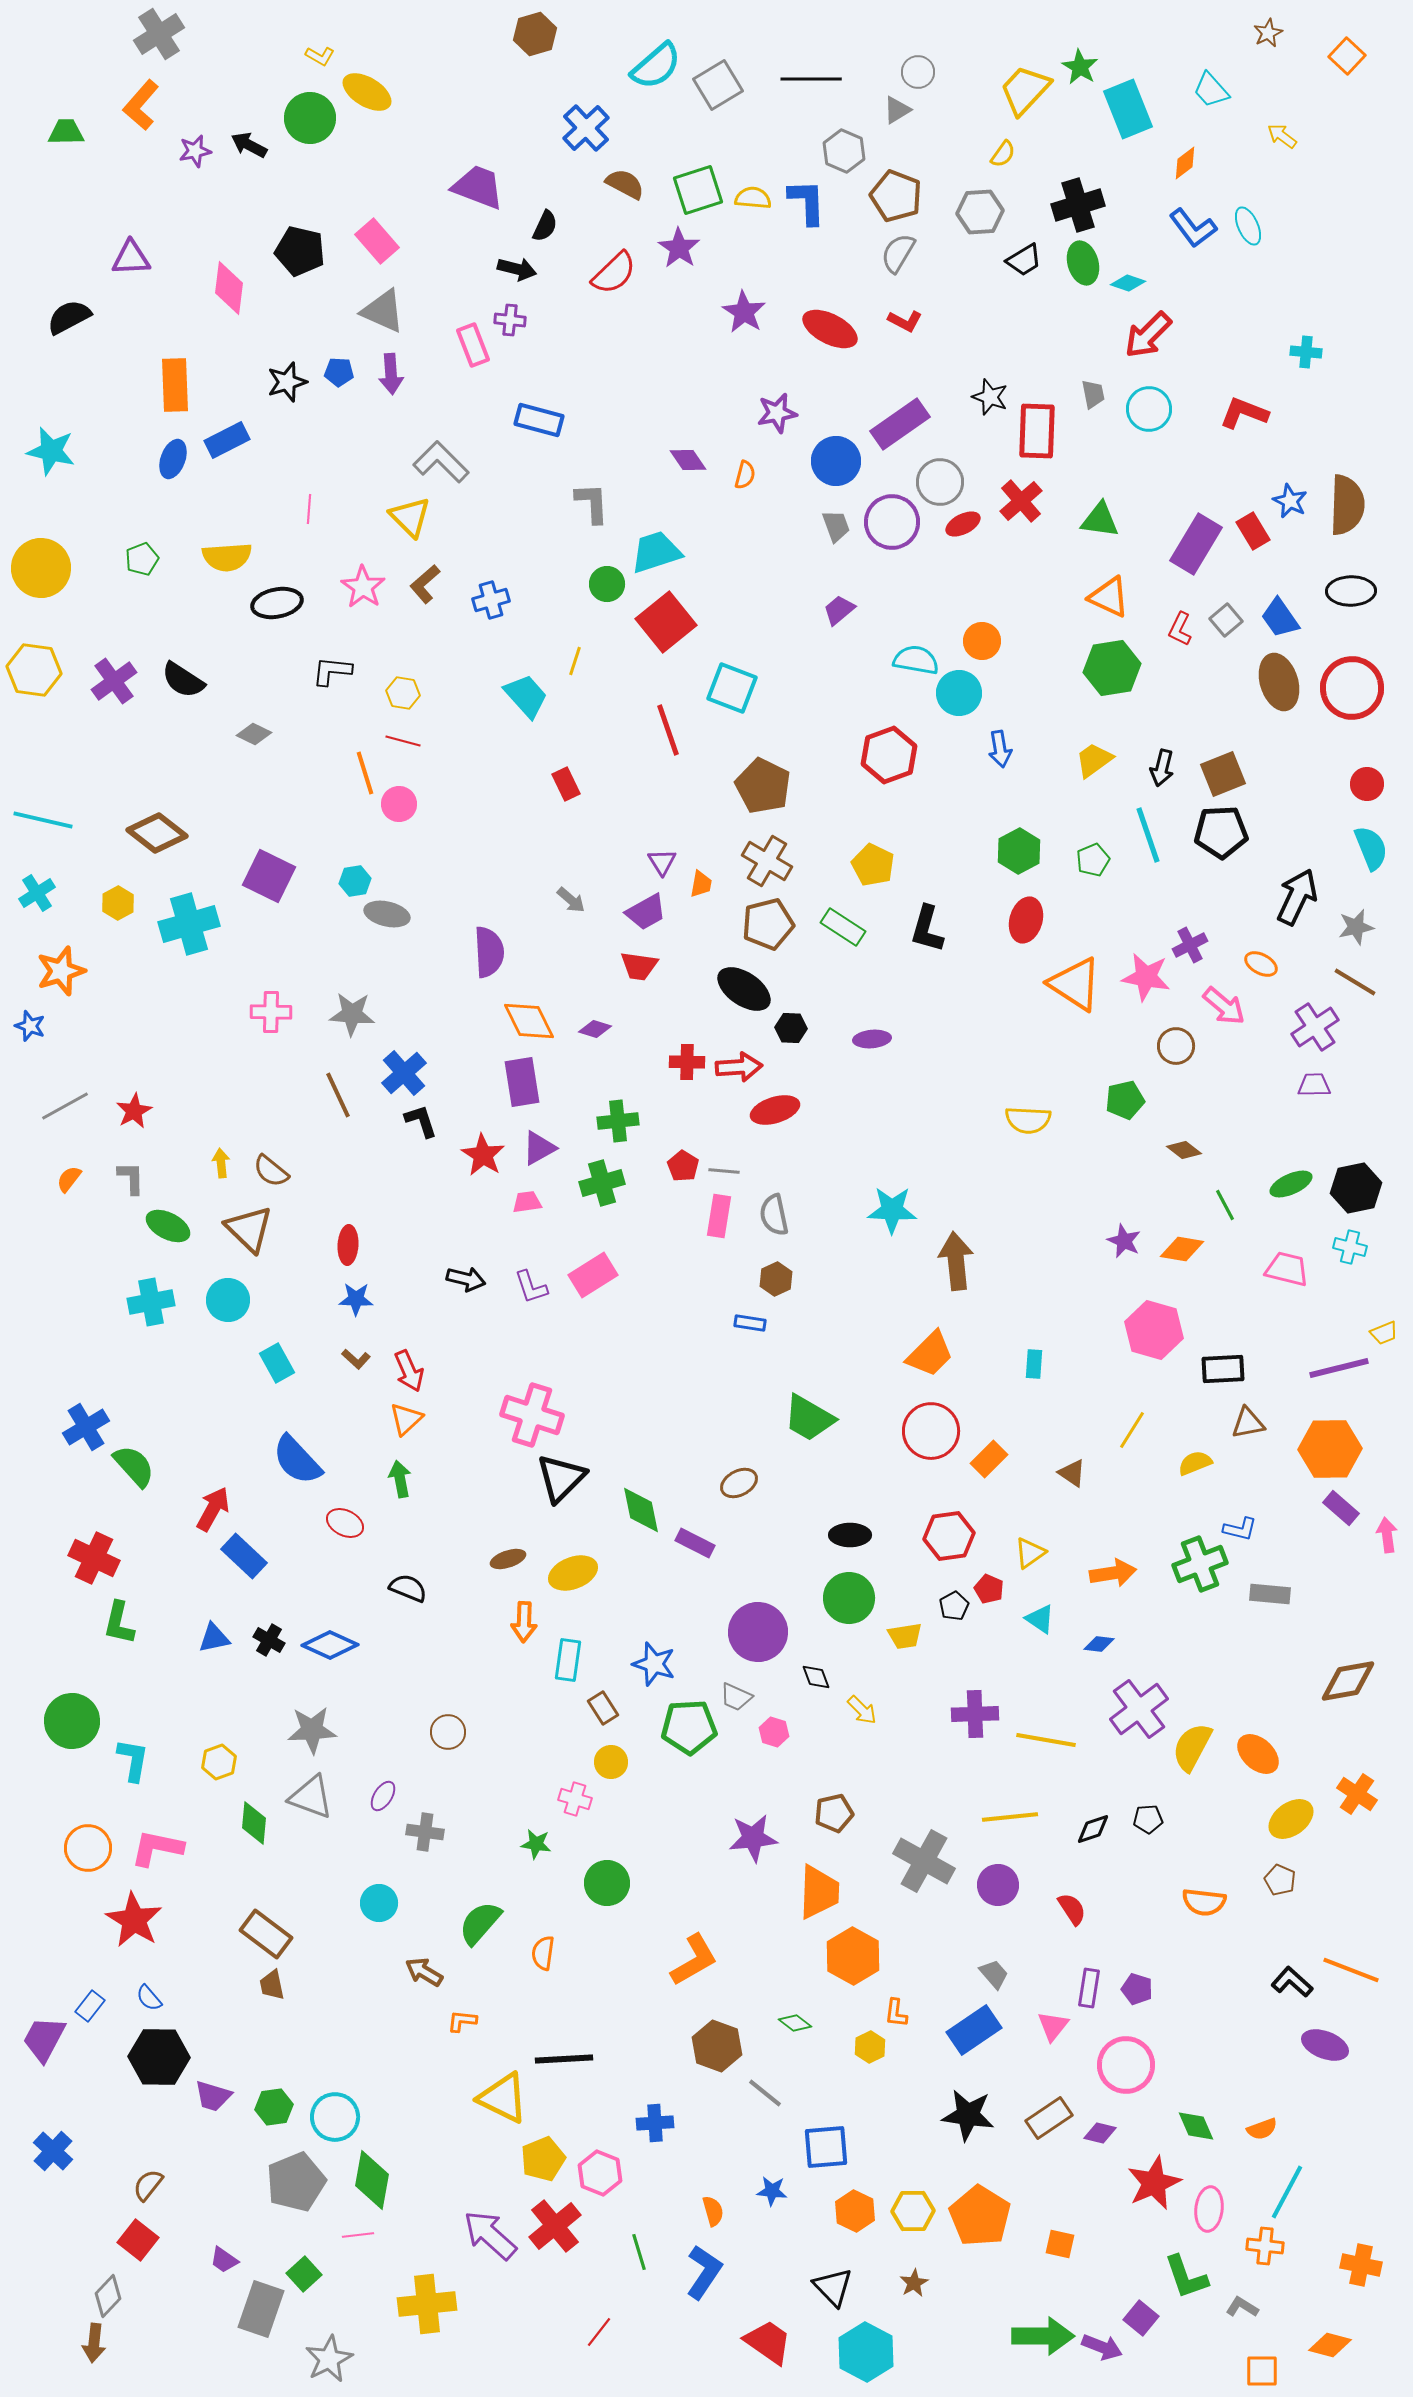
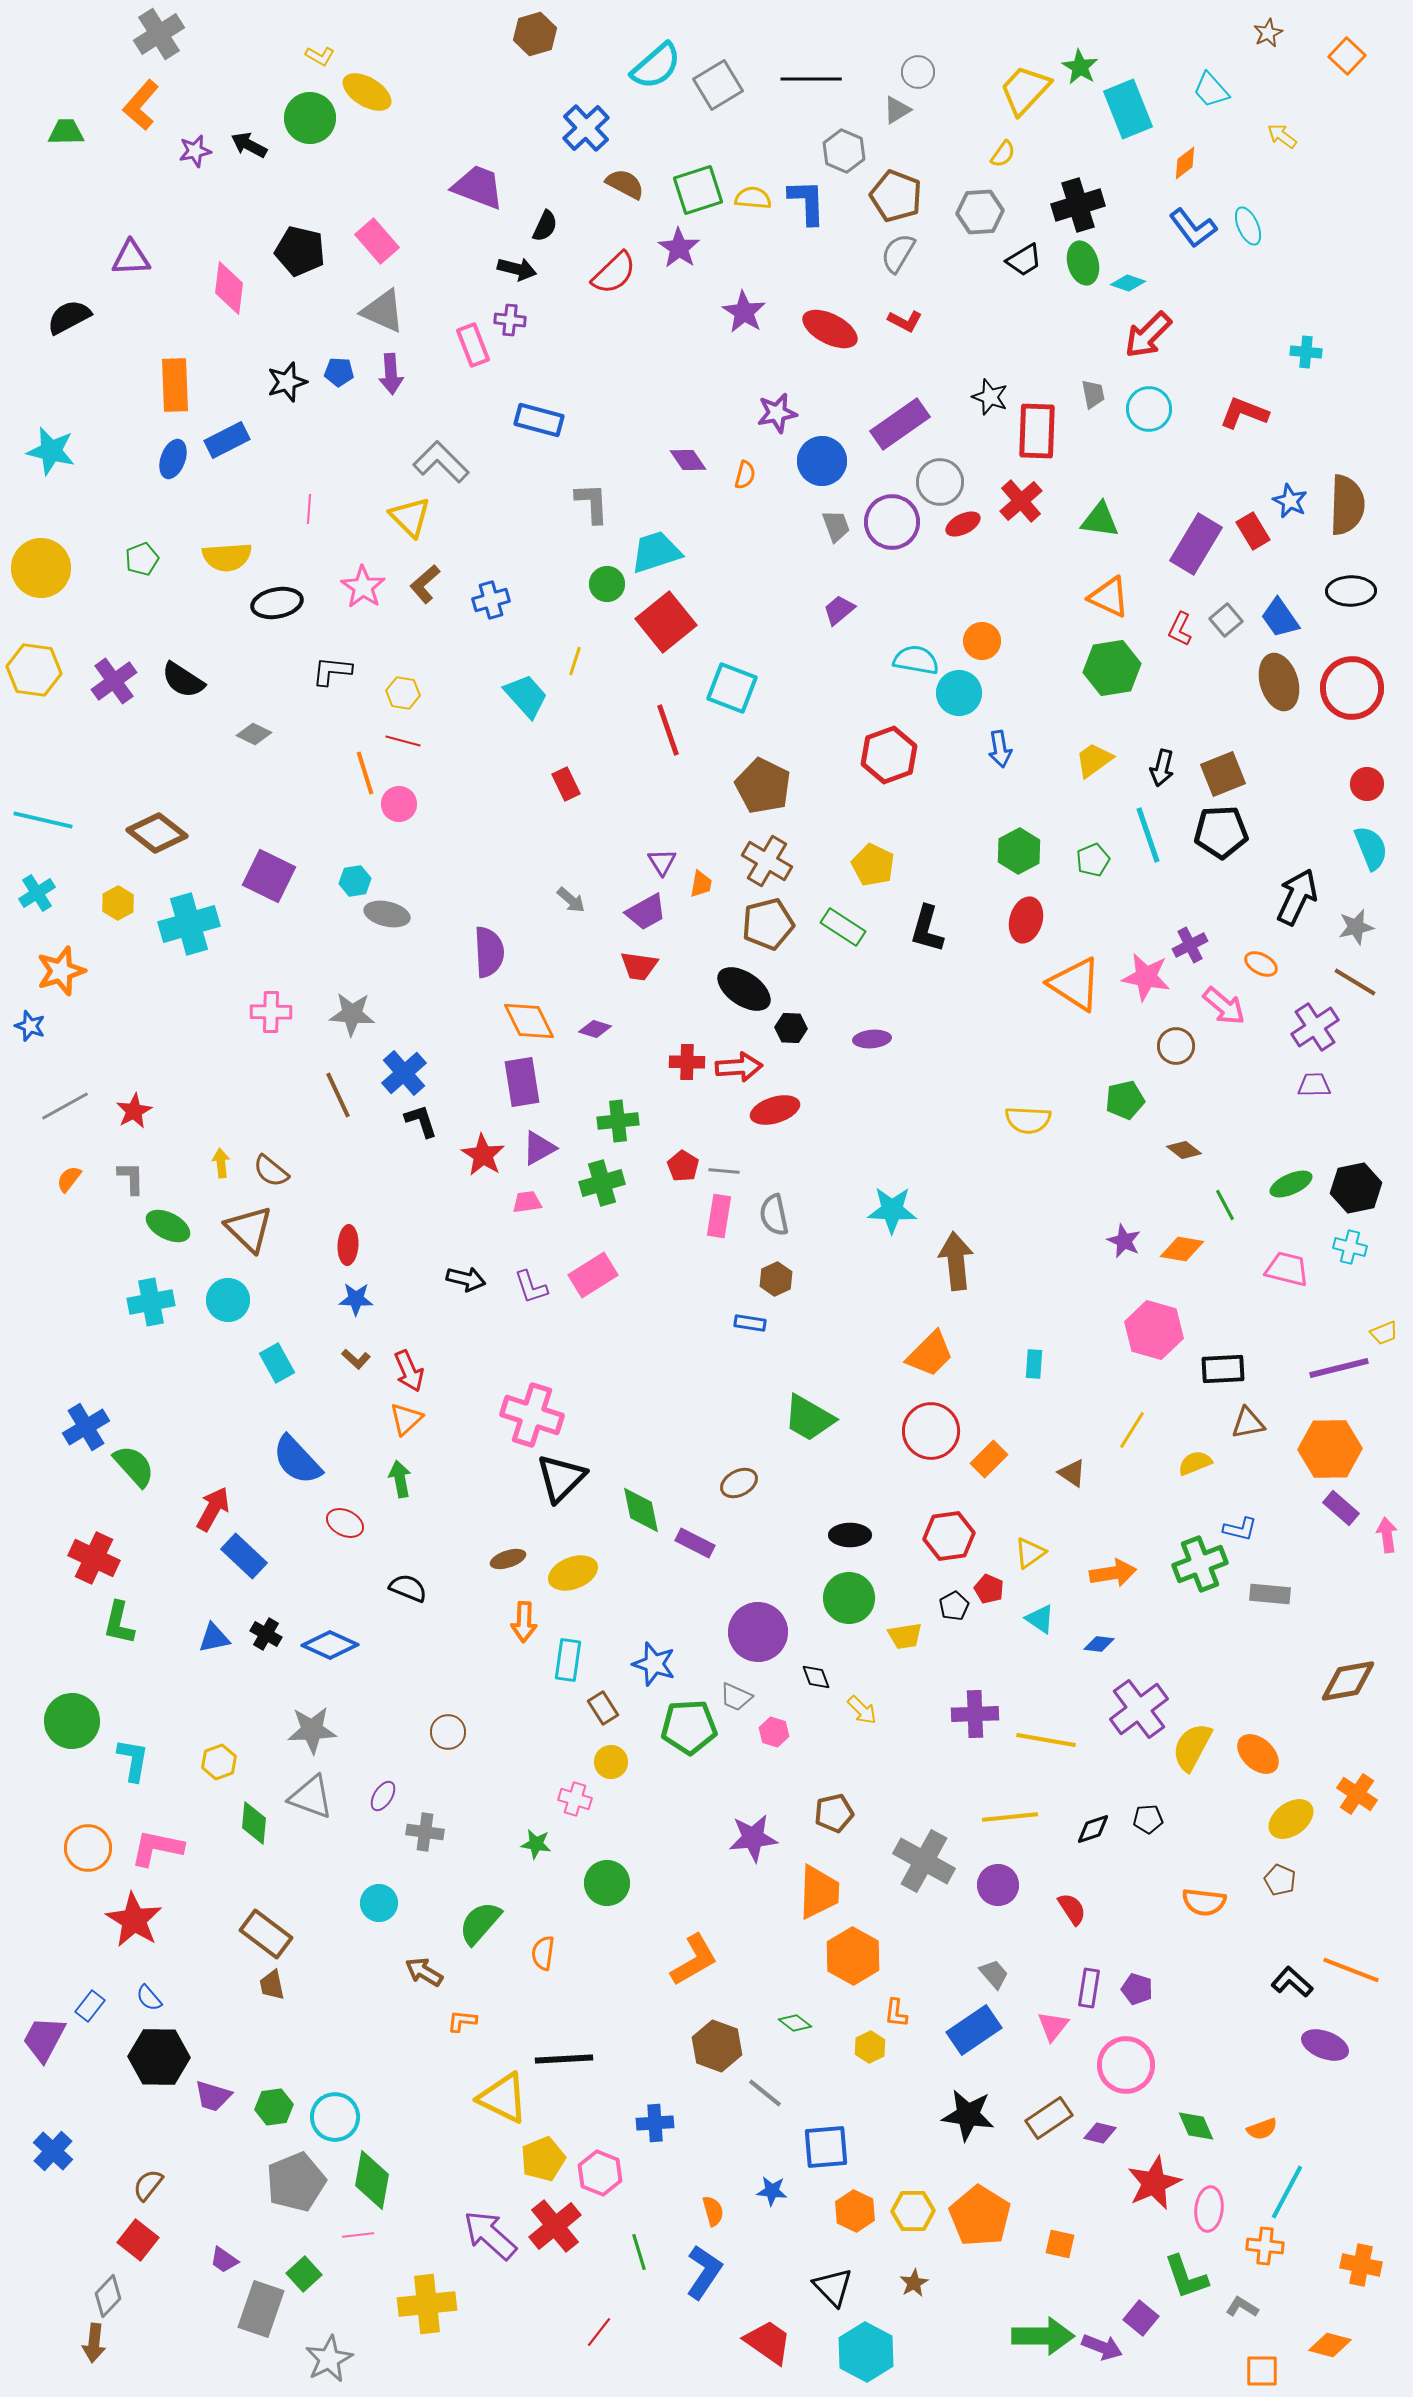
blue circle at (836, 461): moved 14 px left
black cross at (269, 1640): moved 3 px left, 6 px up
